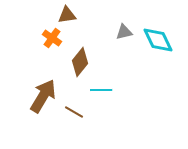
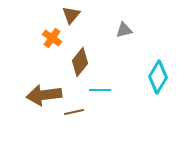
brown triangle: moved 4 px right; rotated 42 degrees counterclockwise
gray triangle: moved 2 px up
cyan diamond: moved 37 px down; rotated 56 degrees clockwise
cyan line: moved 1 px left
brown arrow: moved 1 px right, 1 px up; rotated 128 degrees counterclockwise
brown line: rotated 42 degrees counterclockwise
